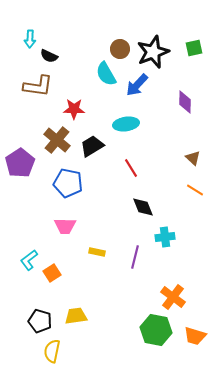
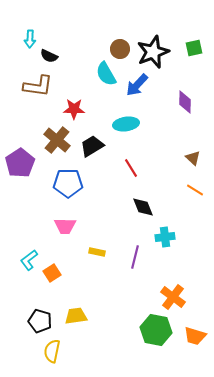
blue pentagon: rotated 12 degrees counterclockwise
